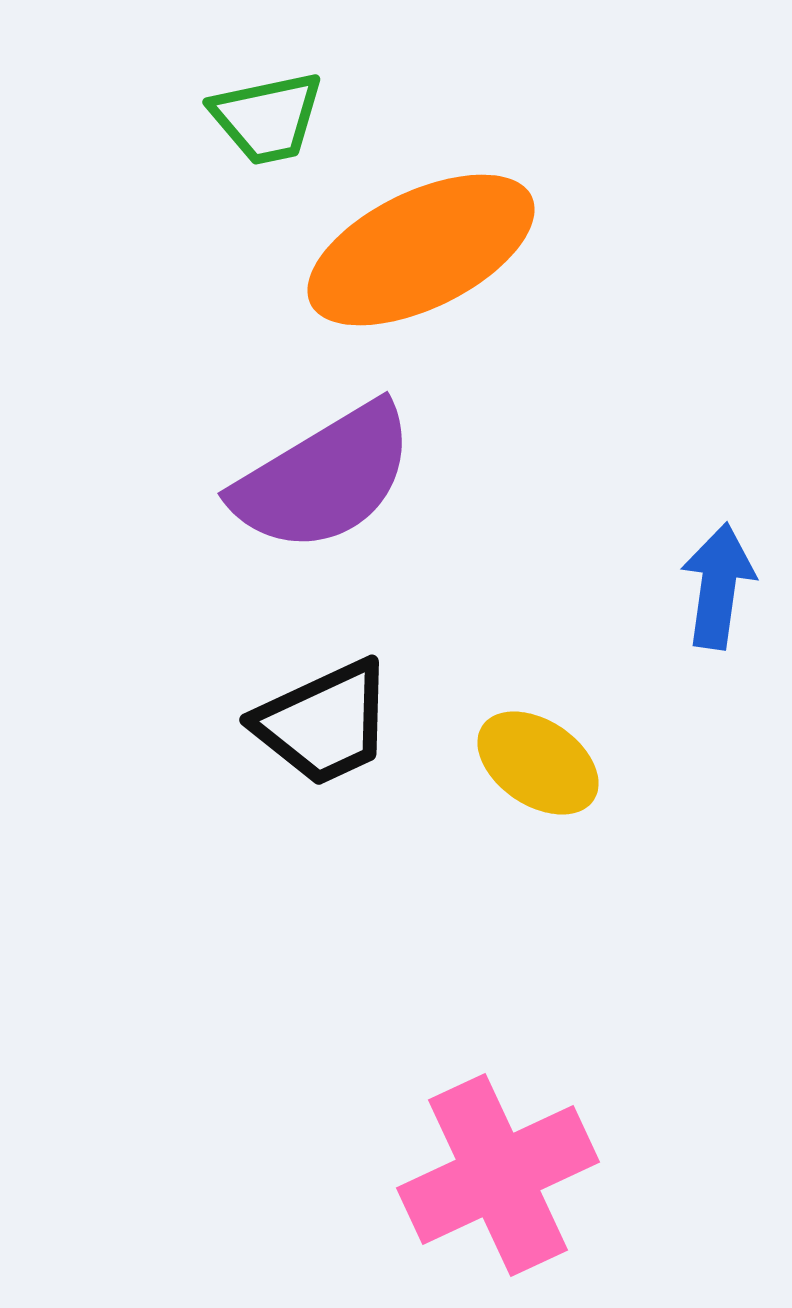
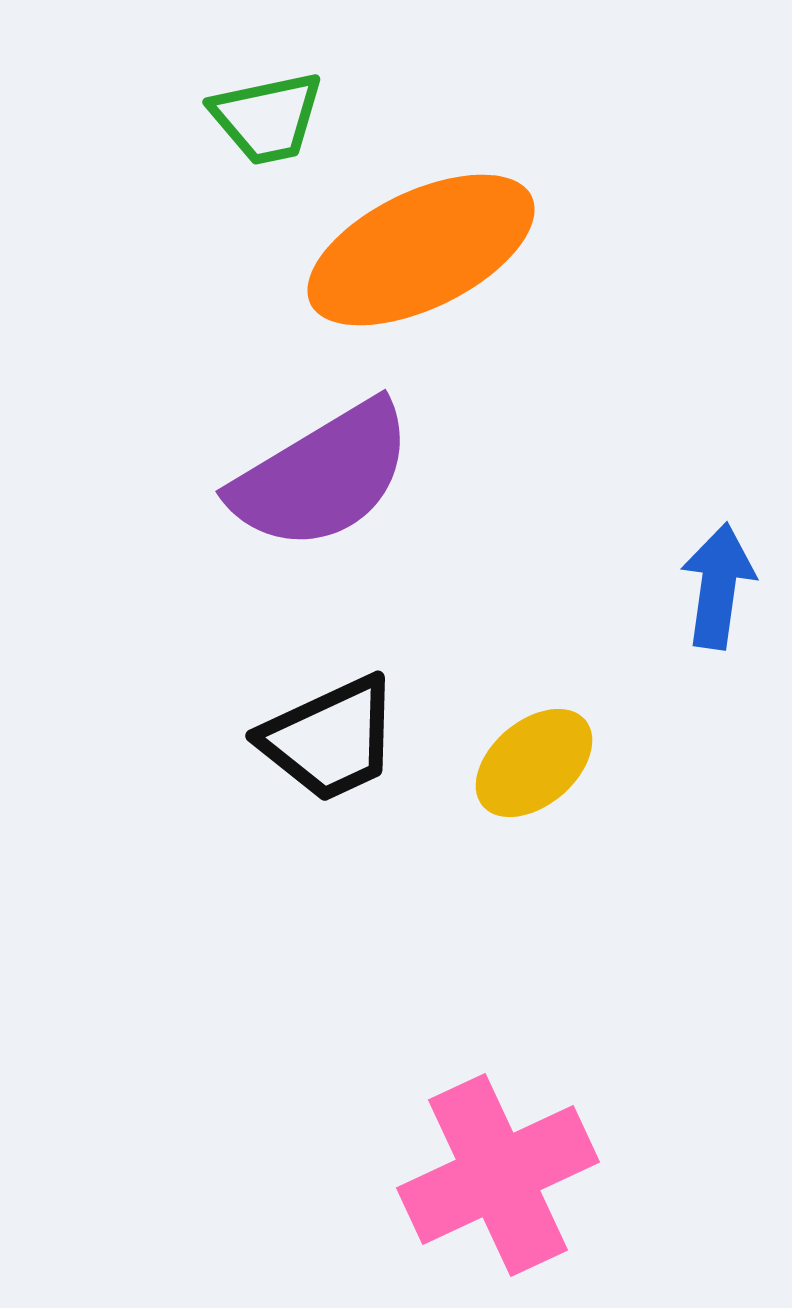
purple semicircle: moved 2 px left, 2 px up
black trapezoid: moved 6 px right, 16 px down
yellow ellipse: moved 4 px left; rotated 74 degrees counterclockwise
